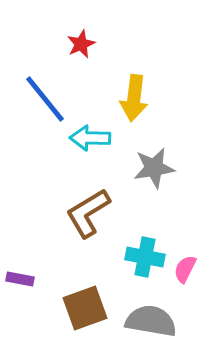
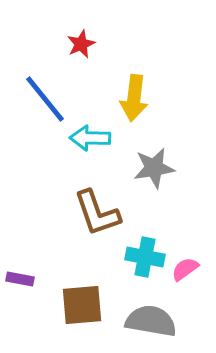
brown L-shape: moved 9 px right; rotated 78 degrees counterclockwise
pink semicircle: rotated 28 degrees clockwise
brown square: moved 3 px left, 3 px up; rotated 15 degrees clockwise
